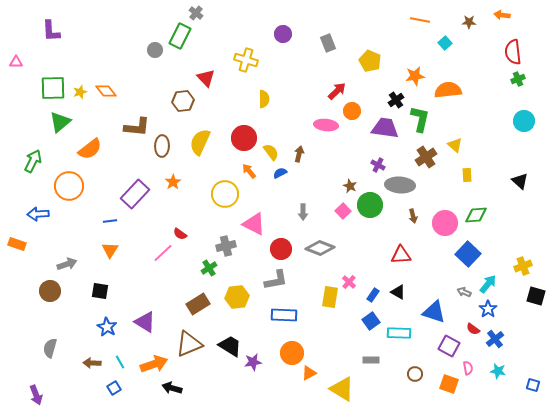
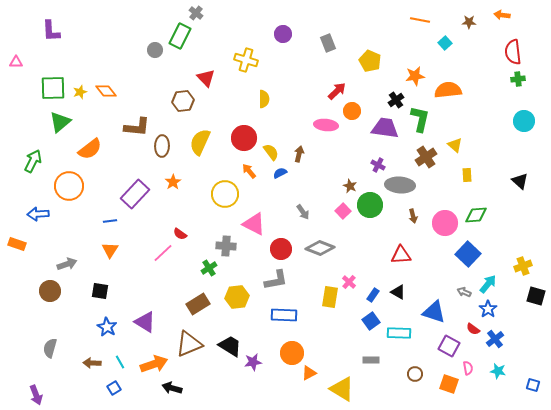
green cross at (518, 79): rotated 16 degrees clockwise
gray arrow at (303, 212): rotated 35 degrees counterclockwise
gray cross at (226, 246): rotated 18 degrees clockwise
